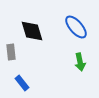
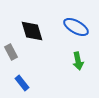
blue ellipse: rotated 20 degrees counterclockwise
gray rectangle: rotated 21 degrees counterclockwise
green arrow: moved 2 px left, 1 px up
